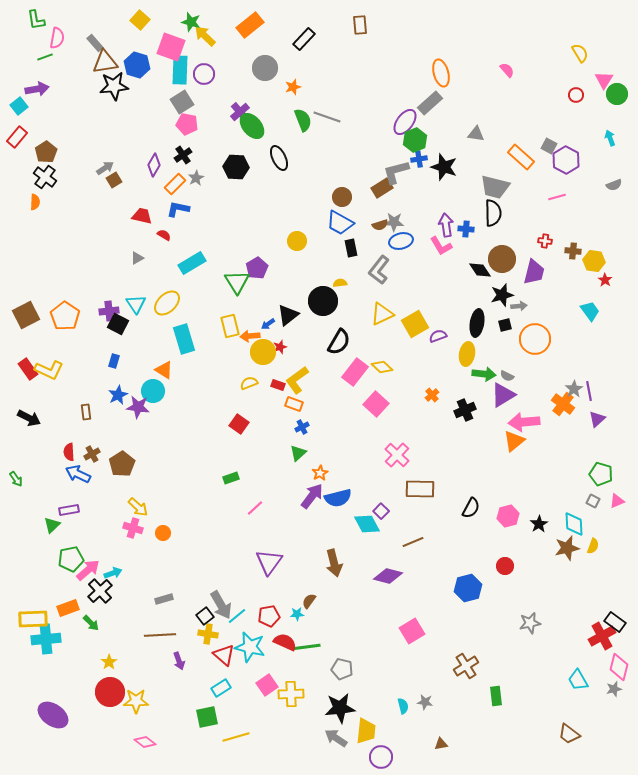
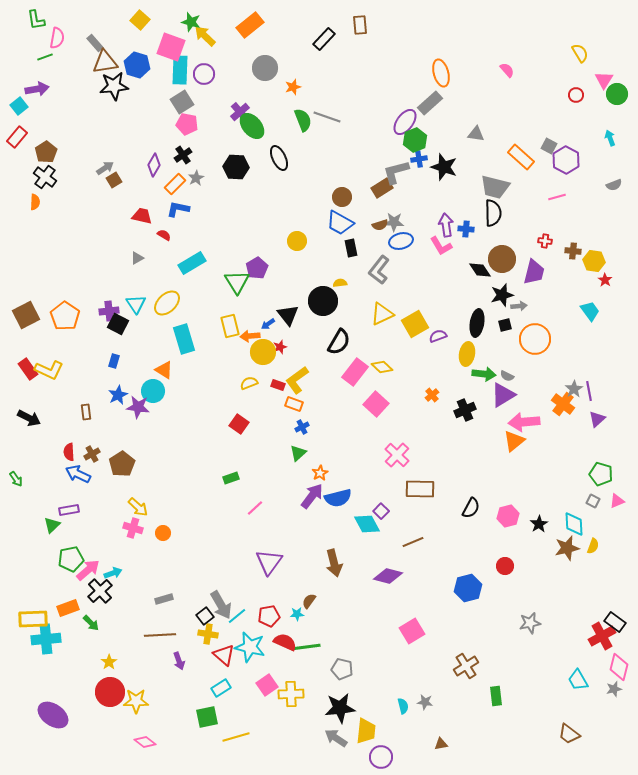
black rectangle at (304, 39): moved 20 px right
black triangle at (288, 315): rotated 30 degrees counterclockwise
